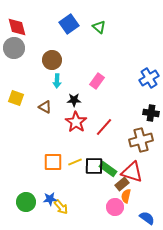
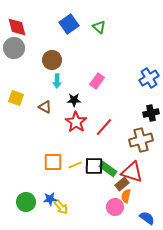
black cross: rotated 21 degrees counterclockwise
yellow line: moved 3 px down
